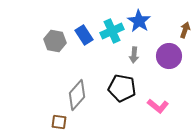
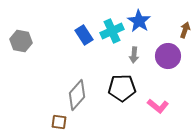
gray hexagon: moved 34 px left
purple circle: moved 1 px left
black pentagon: rotated 12 degrees counterclockwise
